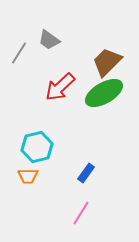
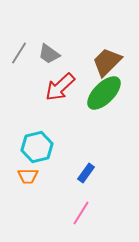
gray trapezoid: moved 14 px down
green ellipse: rotated 15 degrees counterclockwise
